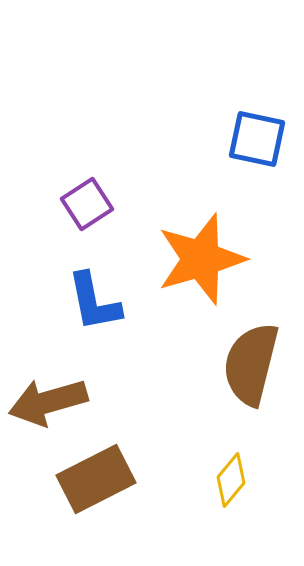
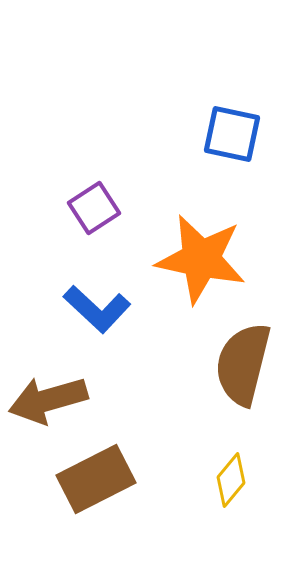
blue square: moved 25 px left, 5 px up
purple square: moved 7 px right, 4 px down
orange star: rotated 28 degrees clockwise
blue L-shape: moved 3 px right, 7 px down; rotated 36 degrees counterclockwise
brown semicircle: moved 8 px left
brown arrow: moved 2 px up
